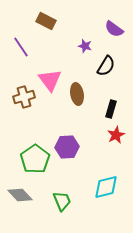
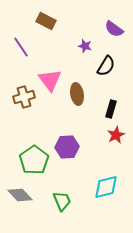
green pentagon: moved 1 px left, 1 px down
